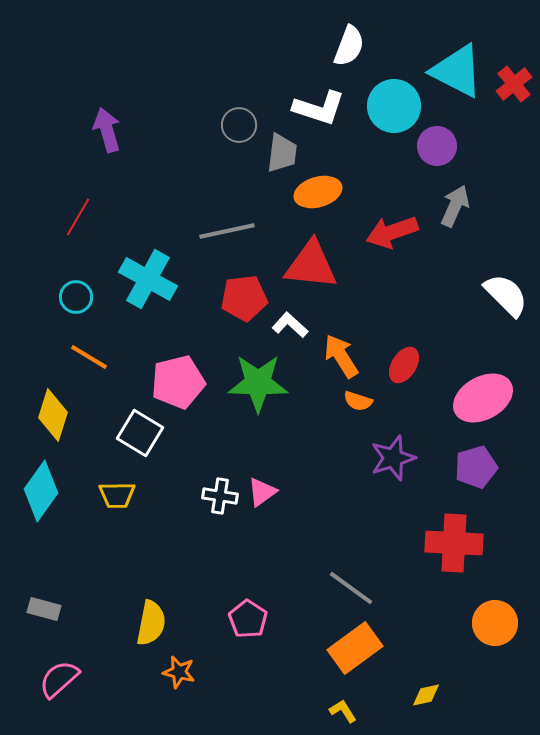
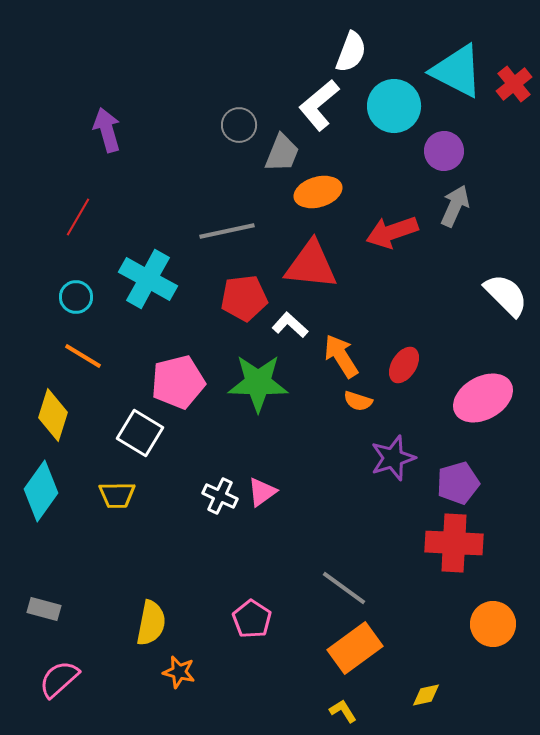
white semicircle at (349, 46): moved 2 px right, 6 px down
white L-shape at (319, 108): moved 3 px up; rotated 122 degrees clockwise
purple circle at (437, 146): moved 7 px right, 5 px down
gray trapezoid at (282, 153): rotated 15 degrees clockwise
orange line at (89, 357): moved 6 px left, 1 px up
purple pentagon at (476, 467): moved 18 px left, 16 px down
white cross at (220, 496): rotated 16 degrees clockwise
gray line at (351, 588): moved 7 px left
pink pentagon at (248, 619): moved 4 px right
orange circle at (495, 623): moved 2 px left, 1 px down
